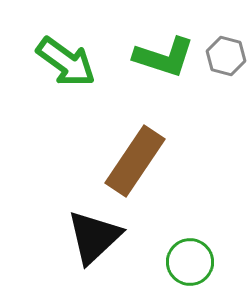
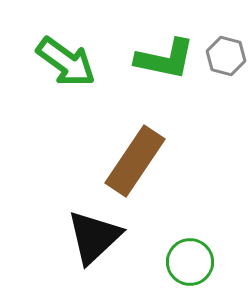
green L-shape: moved 1 px right, 2 px down; rotated 6 degrees counterclockwise
